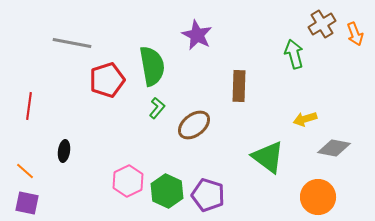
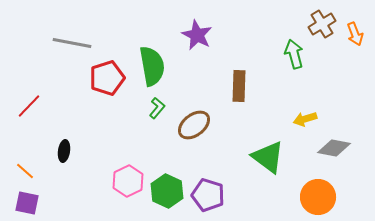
red pentagon: moved 2 px up
red line: rotated 36 degrees clockwise
